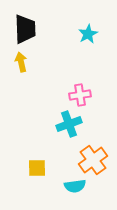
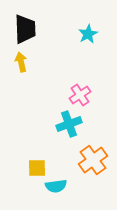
pink cross: rotated 25 degrees counterclockwise
cyan semicircle: moved 19 px left
